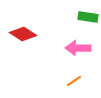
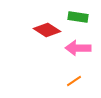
green rectangle: moved 10 px left
red diamond: moved 24 px right, 4 px up
